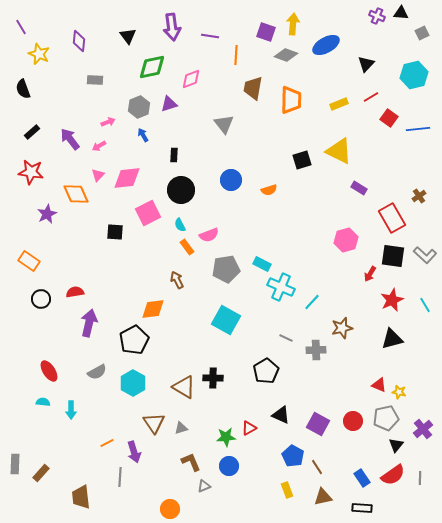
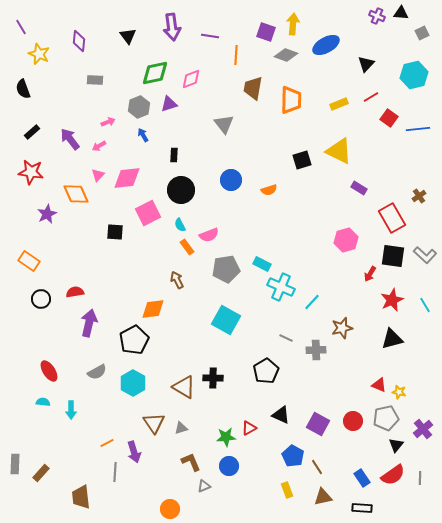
green diamond at (152, 67): moved 3 px right, 6 px down
gray line at (120, 477): moved 5 px left, 5 px up
